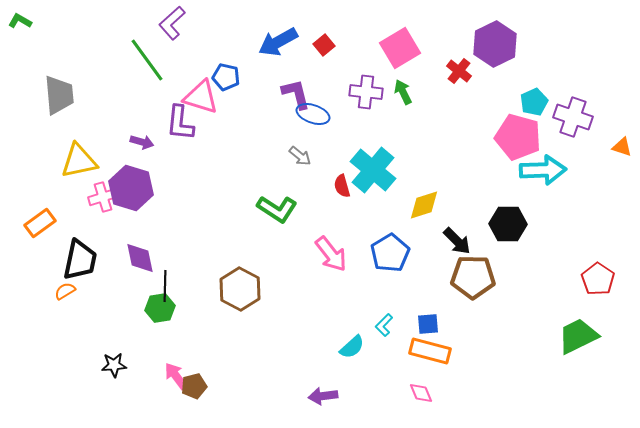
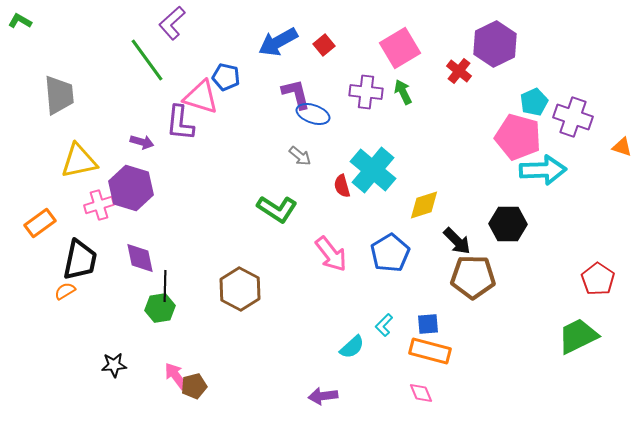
pink cross at (103, 197): moved 4 px left, 8 px down
